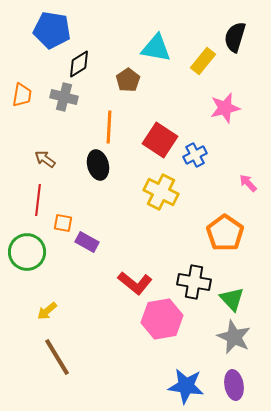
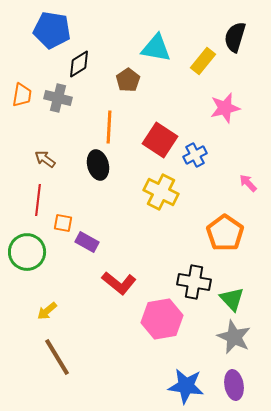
gray cross: moved 6 px left, 1 px down
red L-shape: moved 16 px left
